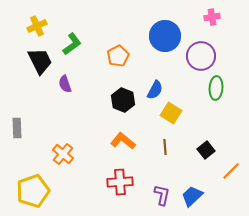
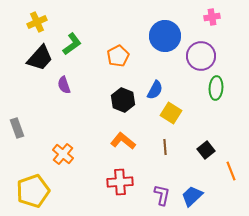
yellow cross: moved 4 px up
black trapezoid: moved 3 px up; rotated 68 degrees clockwise
purple semicircle: moved 1 px left, 1 px down
gray rectangle: rotated 18 degrees counterclockwise
orange line: rotated 66 degrees counterclockwise
